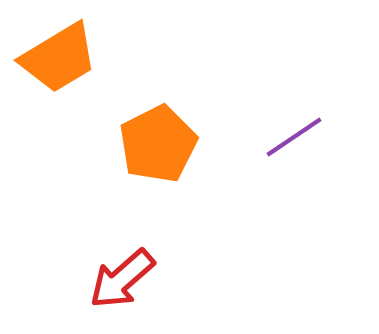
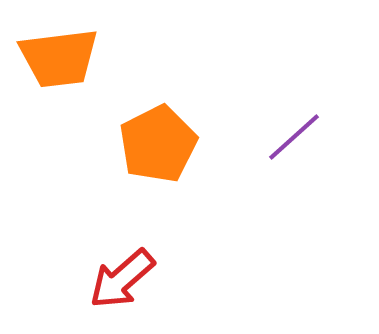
orange trapezoid: rotated 24 degrees clockwise
purple line: rotated 8 degrees counterclockwise
